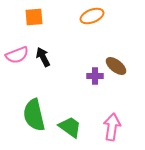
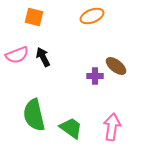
orange square: rotated 18 degrees clockwise
green trapezoid: moved 1 px right, 1 px down
